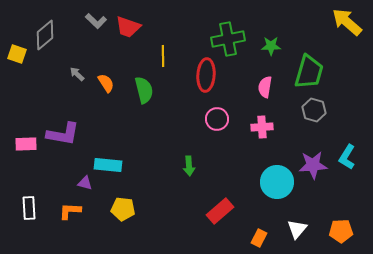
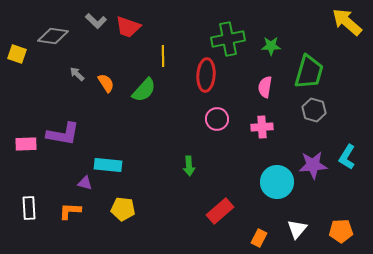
gray diamond: moved 8 px right, 1 px down; rotated 48 degrees clockwise
green semicircle: rotated 56 degrees clockwise
